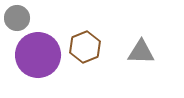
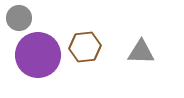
gray circle: moved 2 px right
brown hexagon: rotated 16 degrees clockwise
